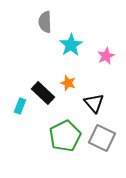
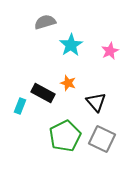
gray semicircle: rotated 75 degrees clockwise
pink star: moved 4 px right, 5 px up
black rectangle: rotated 15 degrees counterclockwise
black triangle: moved 2 px right, 1 px up
gray square: moved 1 px down
